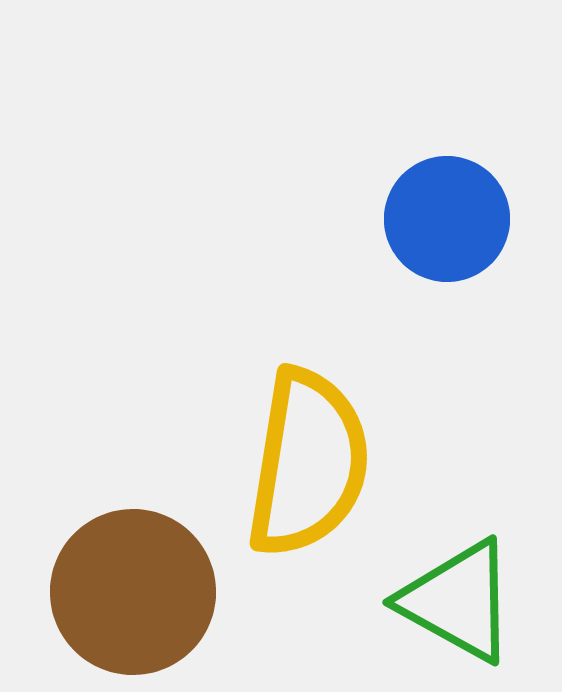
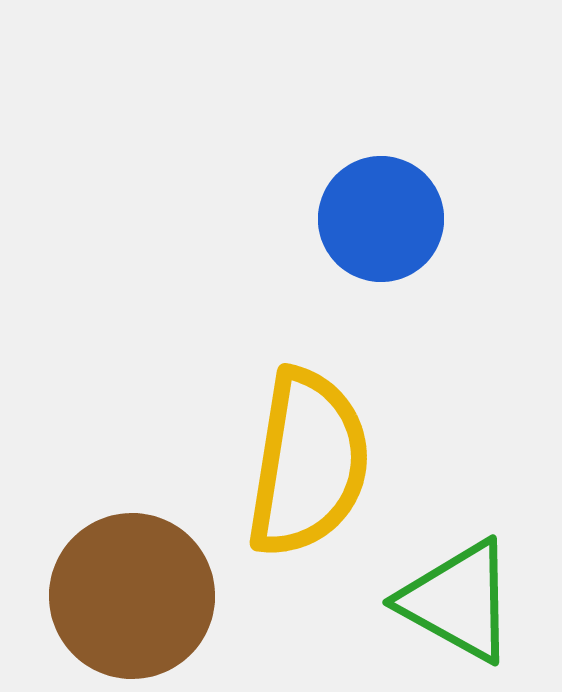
blue circle: moved 66 px left
brown circle: moved 1 px left, 4 px down
